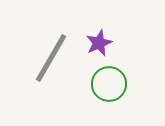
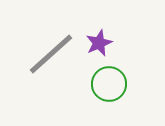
gray line: moved 4 px up; rotated 18 degrees clockwise
